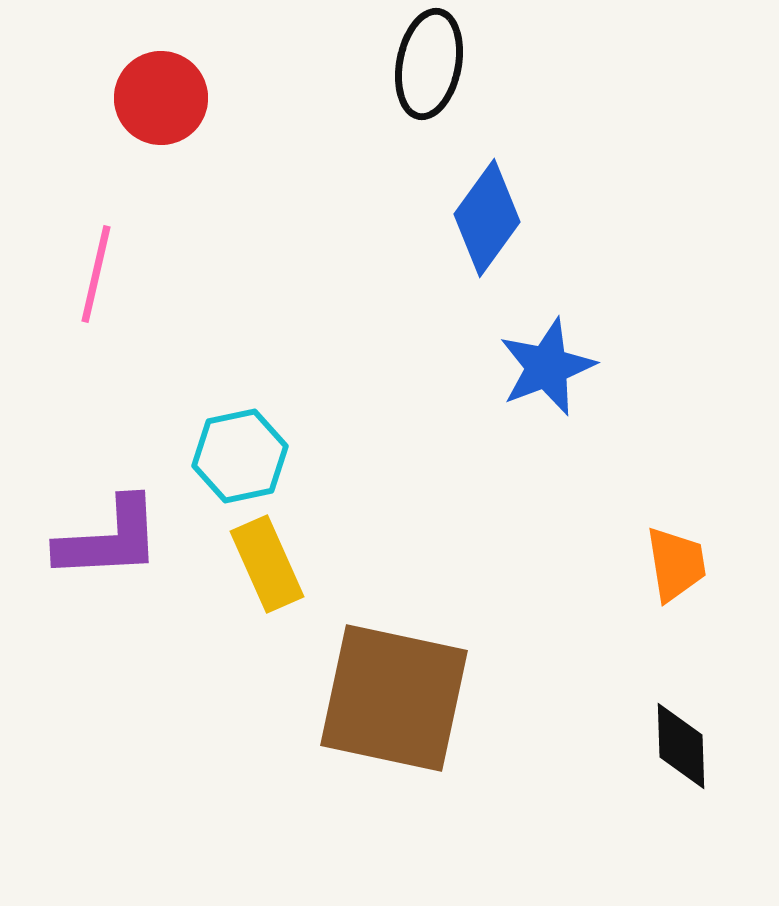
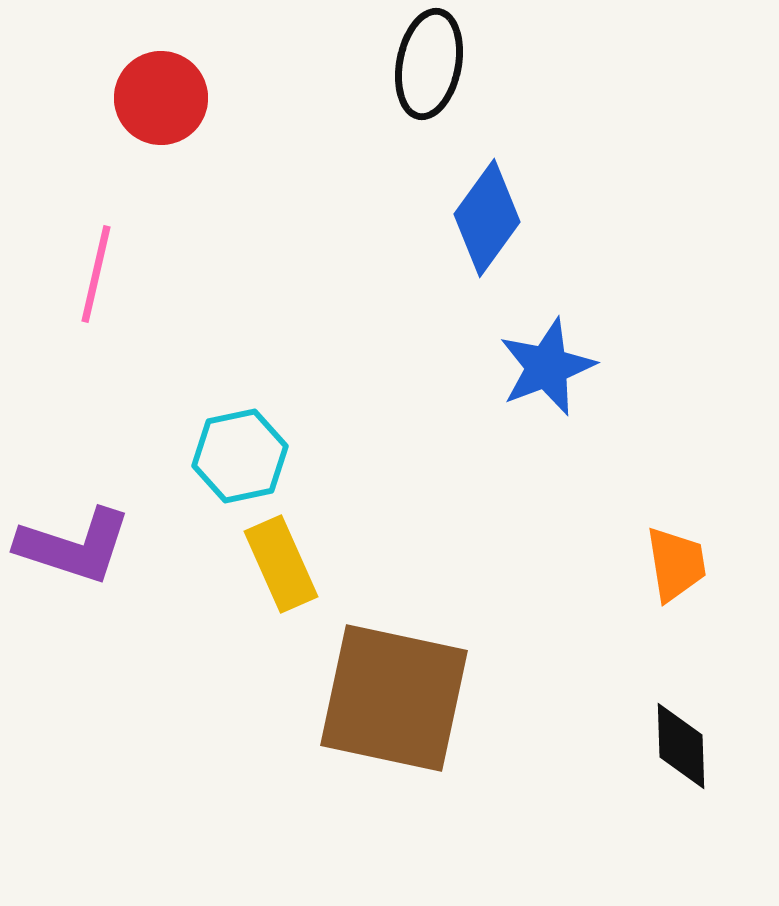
purple L-shape: moved 35 px left, 7 px down; rotated 21 degrees clockwise
yellow rectangle: moved 14 px right
